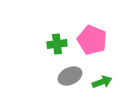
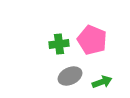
green cross: moved 2 px right
